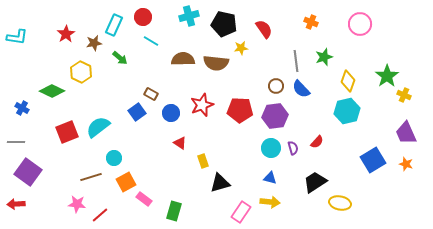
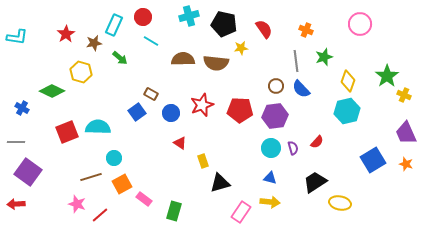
orange cross at (311, 22): moved 5 px left, 8 px down
yellow hexagon at (81, 72): rotated 10 degrees counterclockwise
cyan semicircle at (98, 127): rotated 40 degrees clockwise
orange square at (126, 182): moved 4 px left, 2 px down
pink star at (77, 204): rotated 12 degrees clockwise
